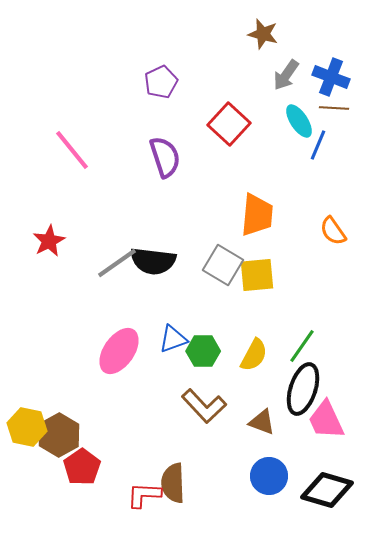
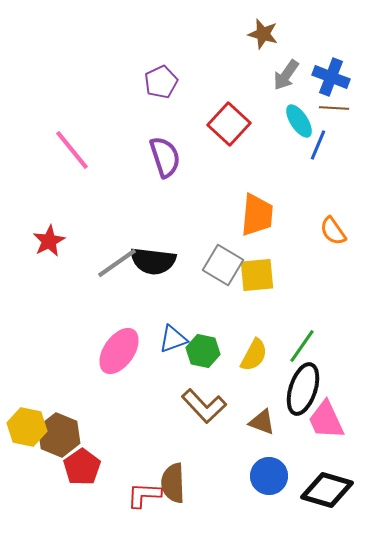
green hexagon: rotated 12 degrees clockwise
brown hexagon: rotated 9 degrees counterclockwise
